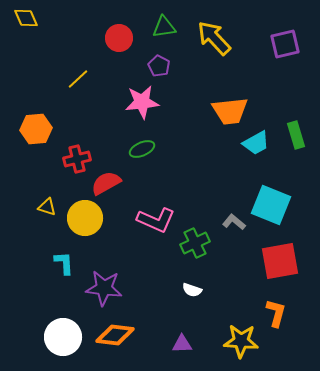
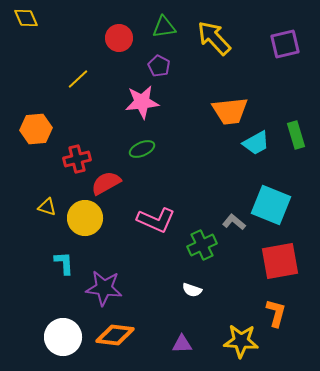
green cross: moved 7 px right, 2 px down
